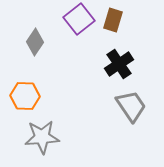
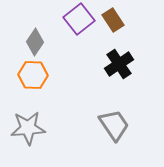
brown rectangle: rotated 50 degrees counterclockwise
orange hexagon: moved 8 px right, 21 px up
gray trapezoid: moved 17 px left, 19 px down
gray star: moved 14 px left, 9 px up
